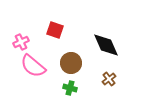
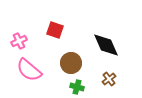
pink cross: moved 2 px left, 1 px up
pink semicircle: moved 4 px left, 4 px down
green cross: moved 7 px right, 1 px up
